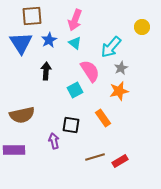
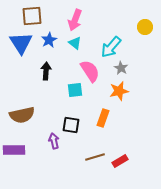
yellow circle: moved 3 px right
gray star: rotated 16 degrees counterclockwise
cyan square: rotated 21 degrees clockwise
orange rectangle: rotated 54 degrees clockwise
